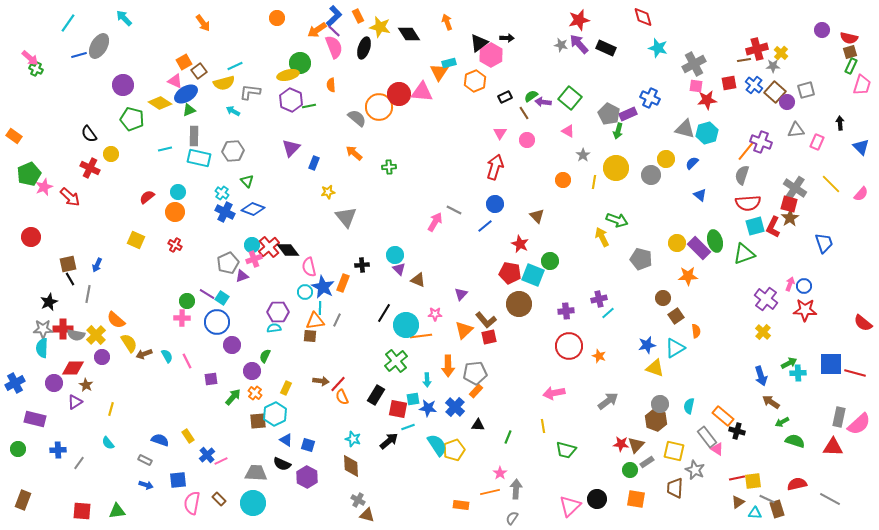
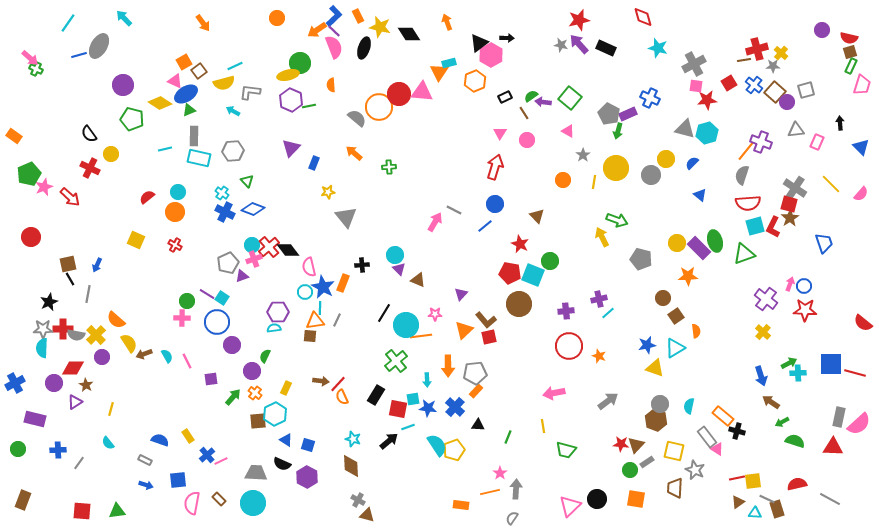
red square at (729, 83): rotated 21 degrees counterclockwise
